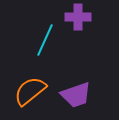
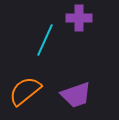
purple cross: moved 1 px right, 1 px down
orange semicircle: moved 5 px left
